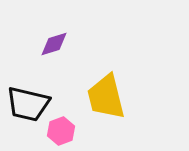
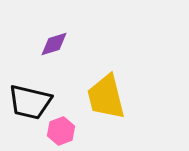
black trapezoid: moved 2 px right, 2 px up
